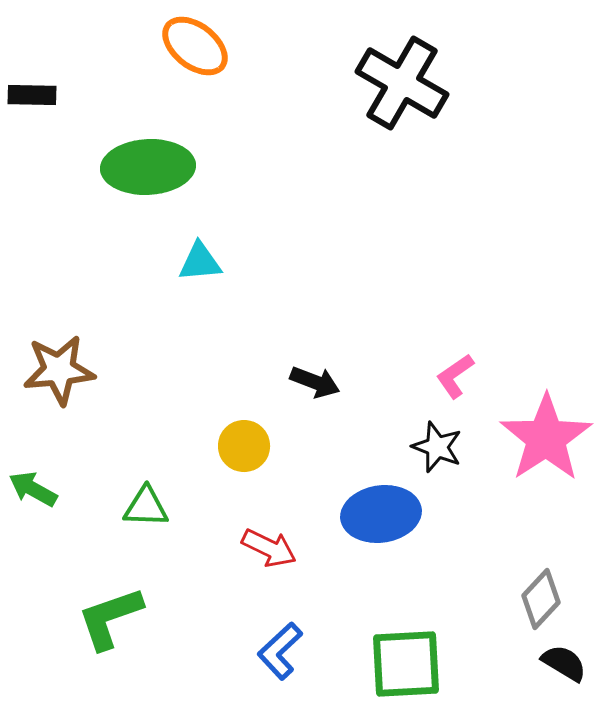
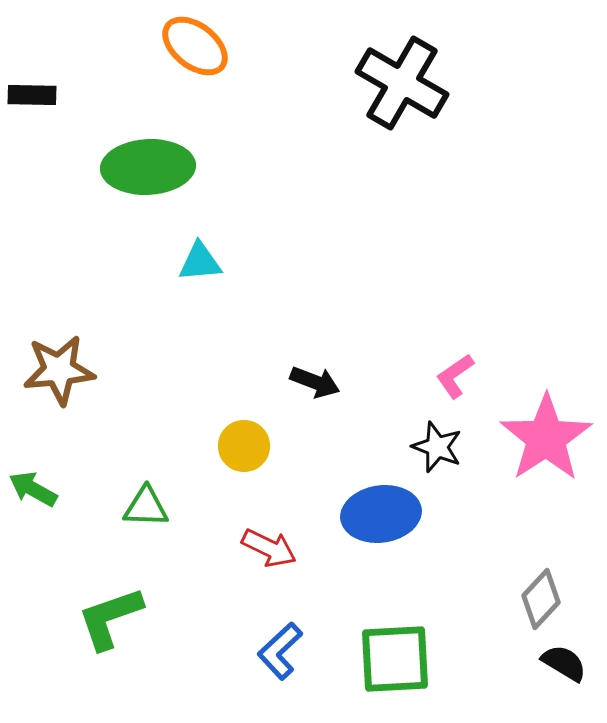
green square: moved 11 px left, 5 px up
